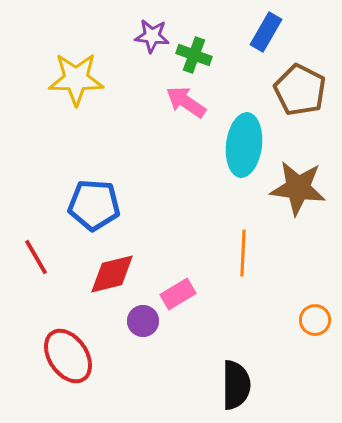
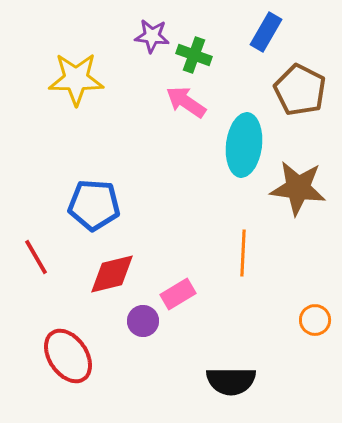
black semicircle: moved 5 px left, 4 px up; rotated 90 degrees clockwise
